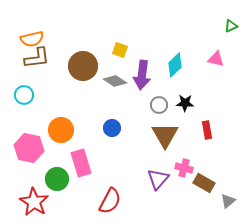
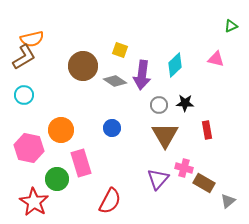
brown L-shape: moved 13 px left, 1 px up; rotated 24 degrees counterclockwise
